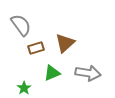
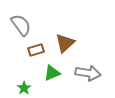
brown rectangle: moved 2 px down
